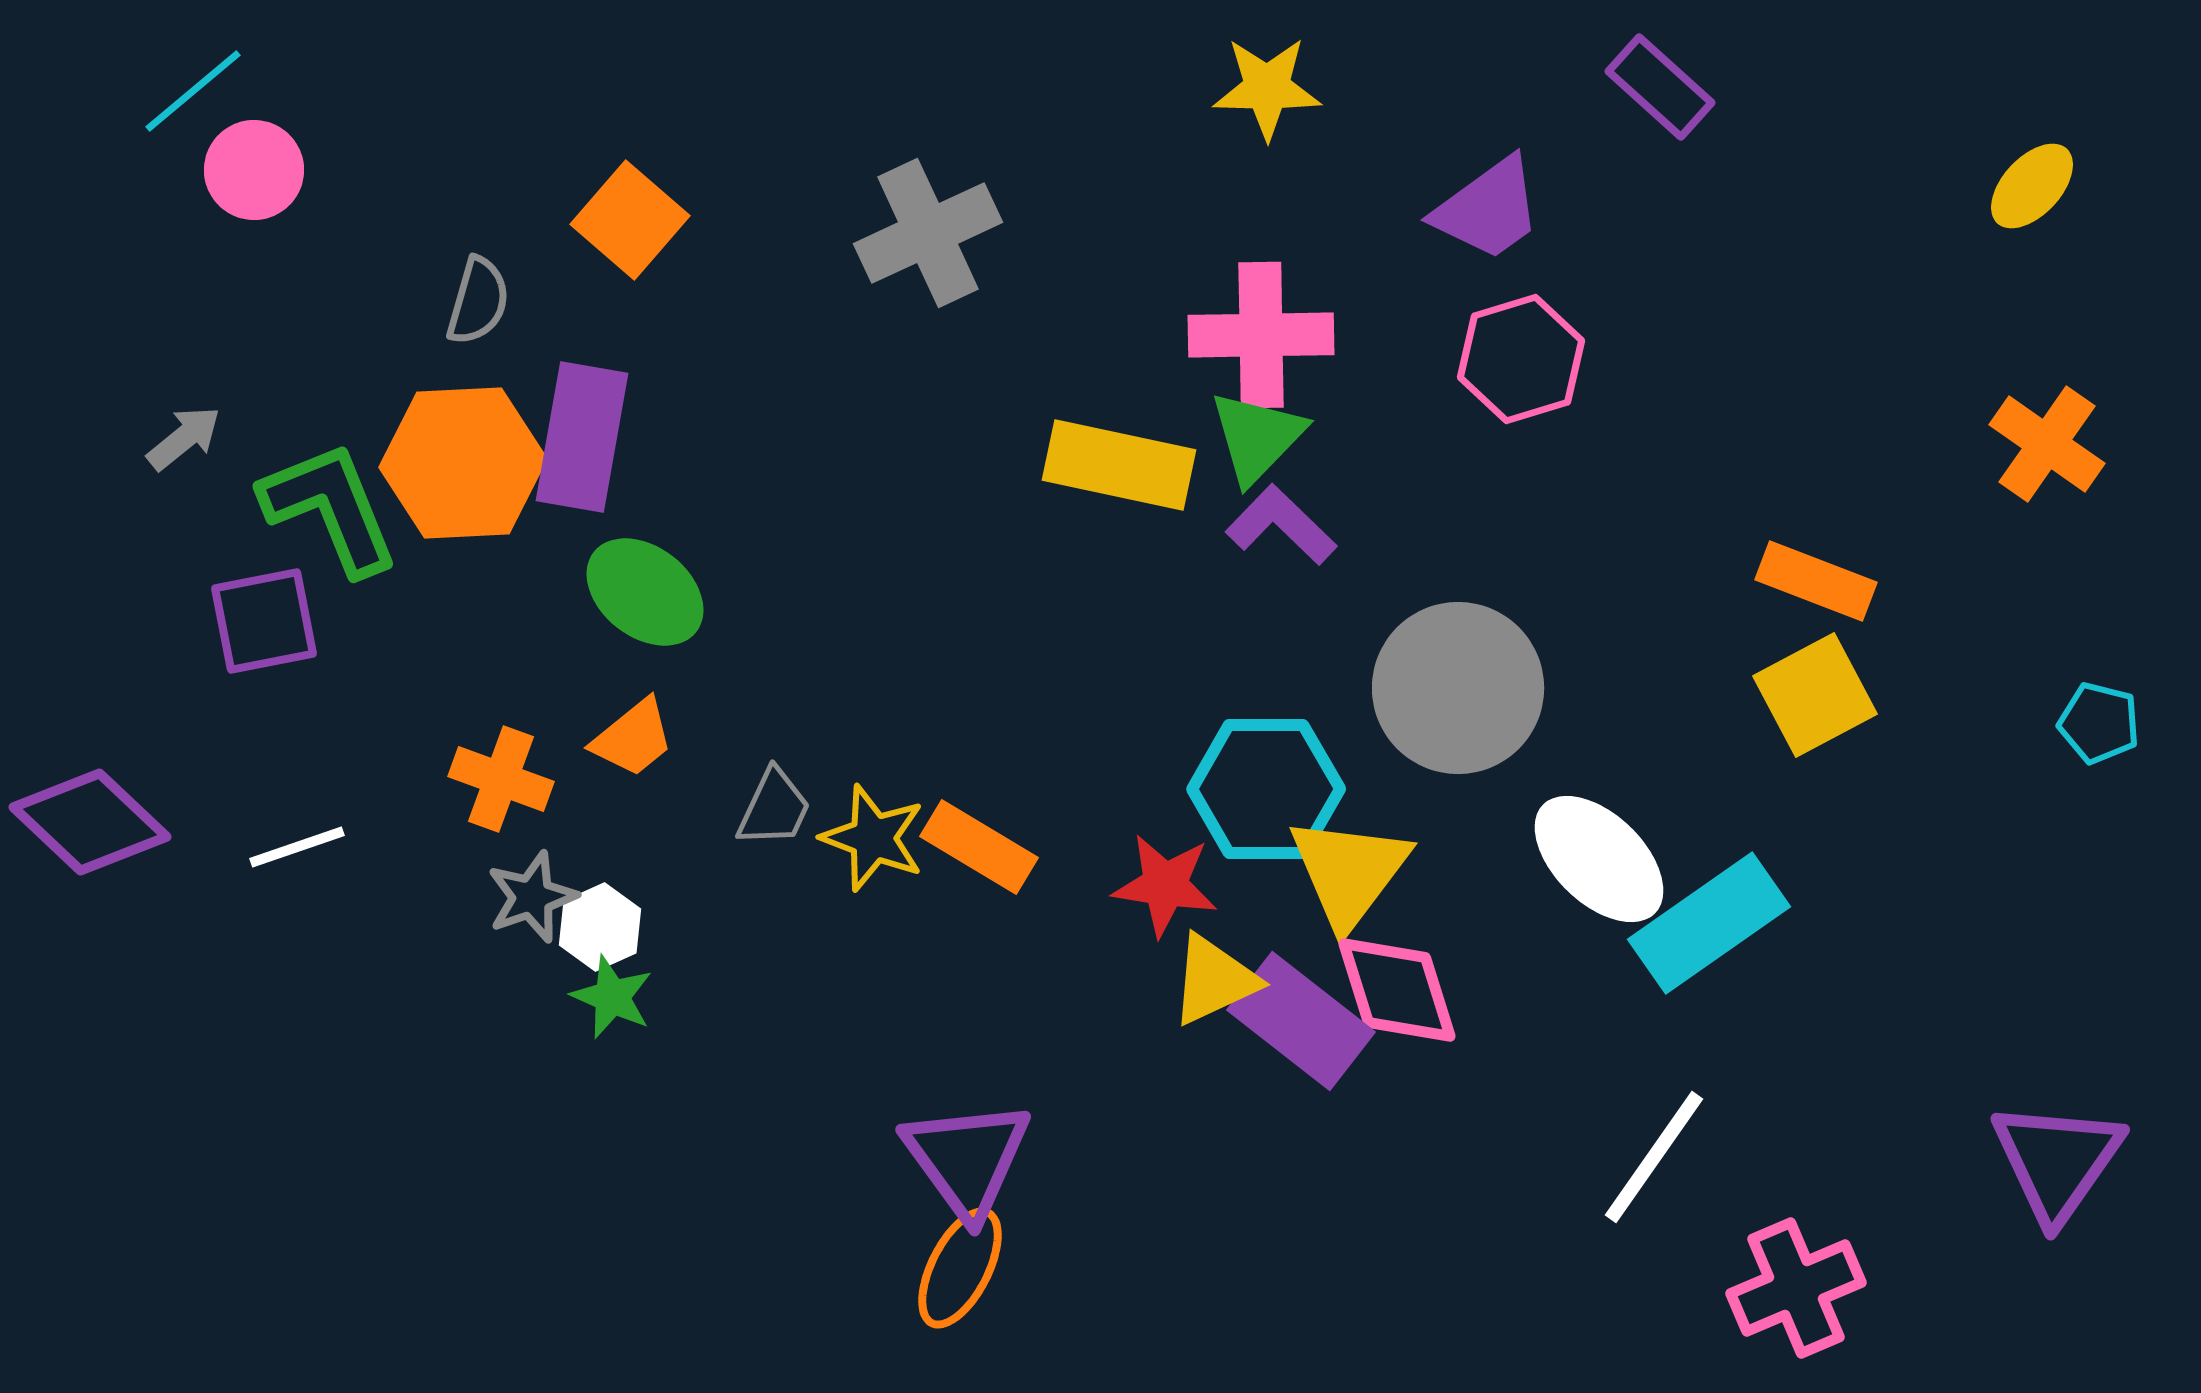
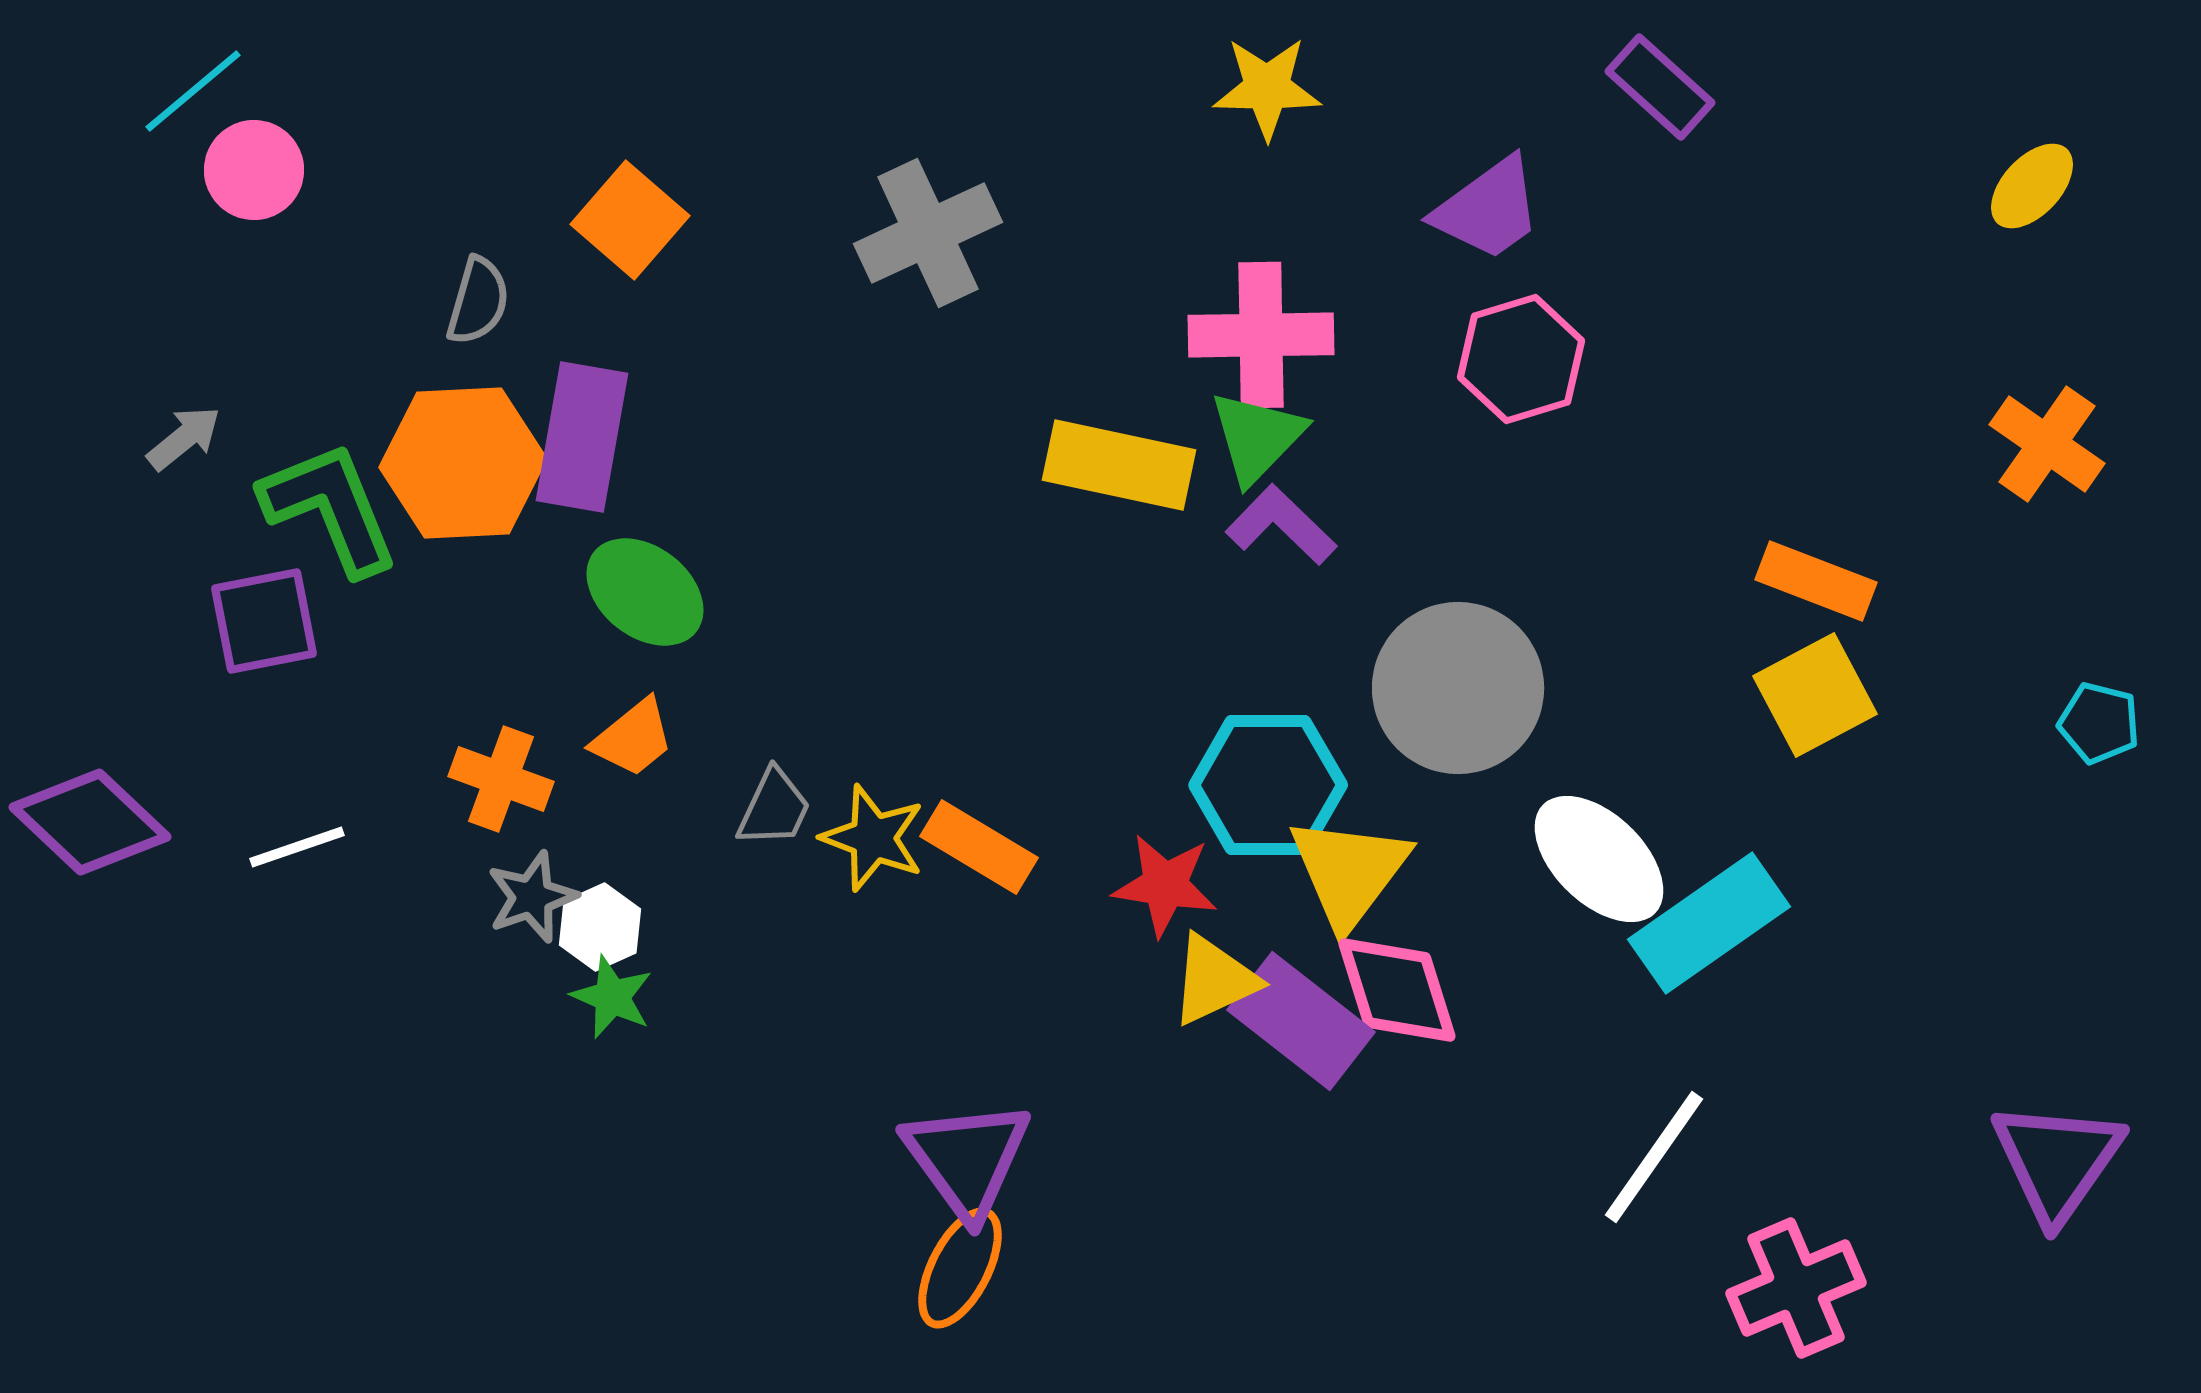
cyan hexagon at (1266, 789): moved 2 px right, 4 px up
